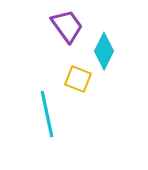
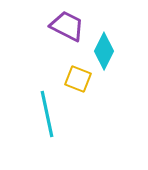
purple trapezoid: rotated 27 degrees counterclockwise
